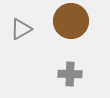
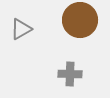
brown circle: moved 9 px right, 1 px up
